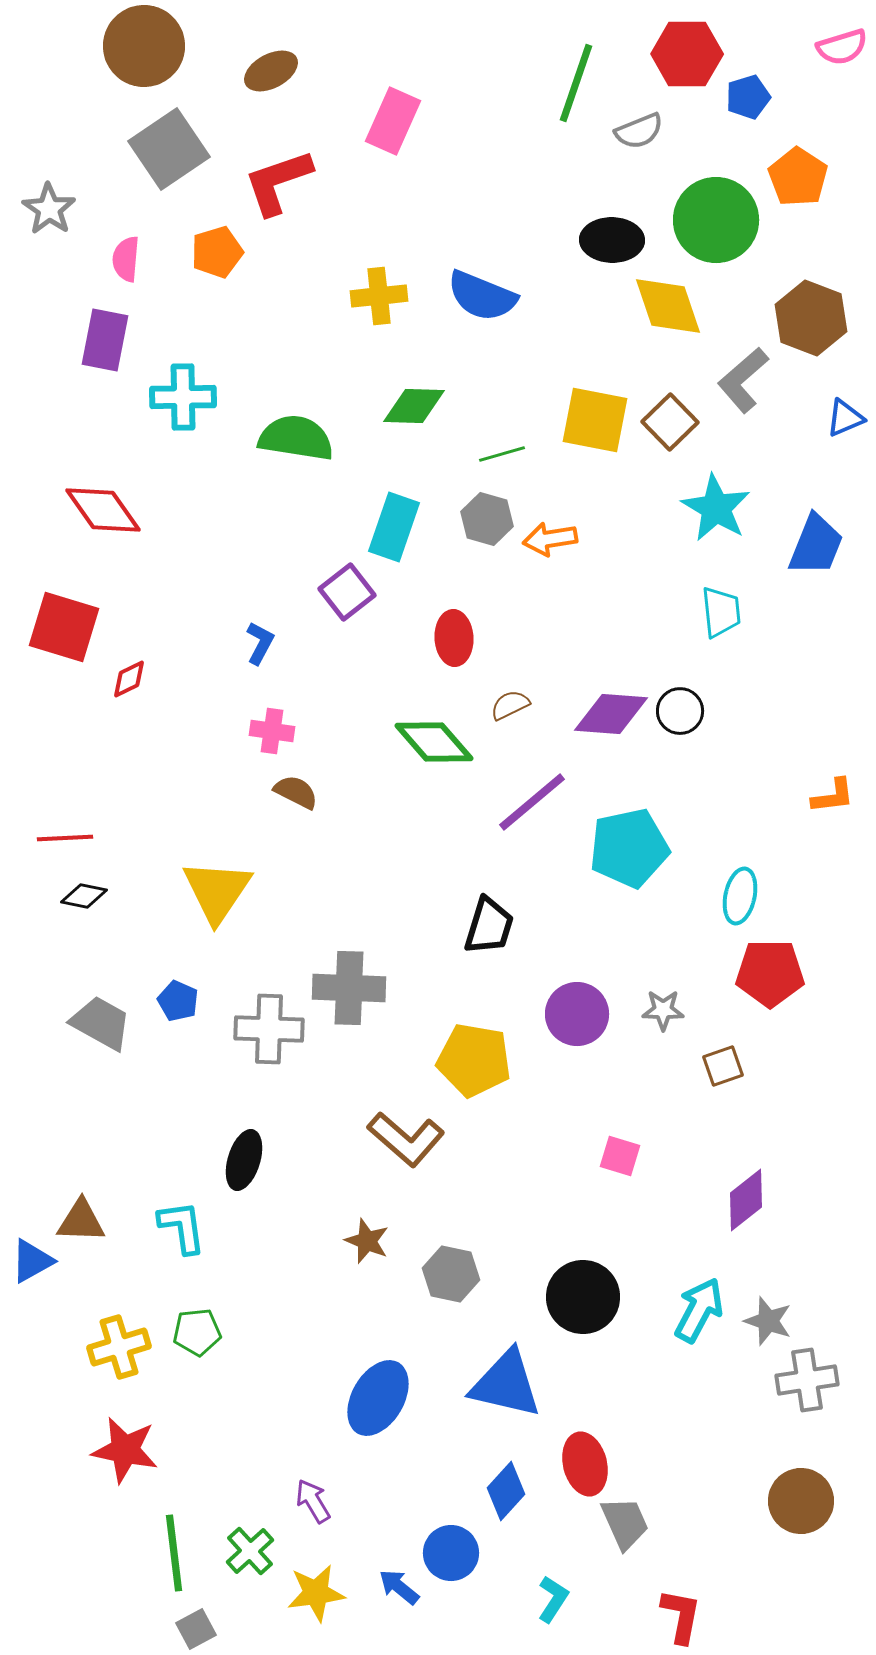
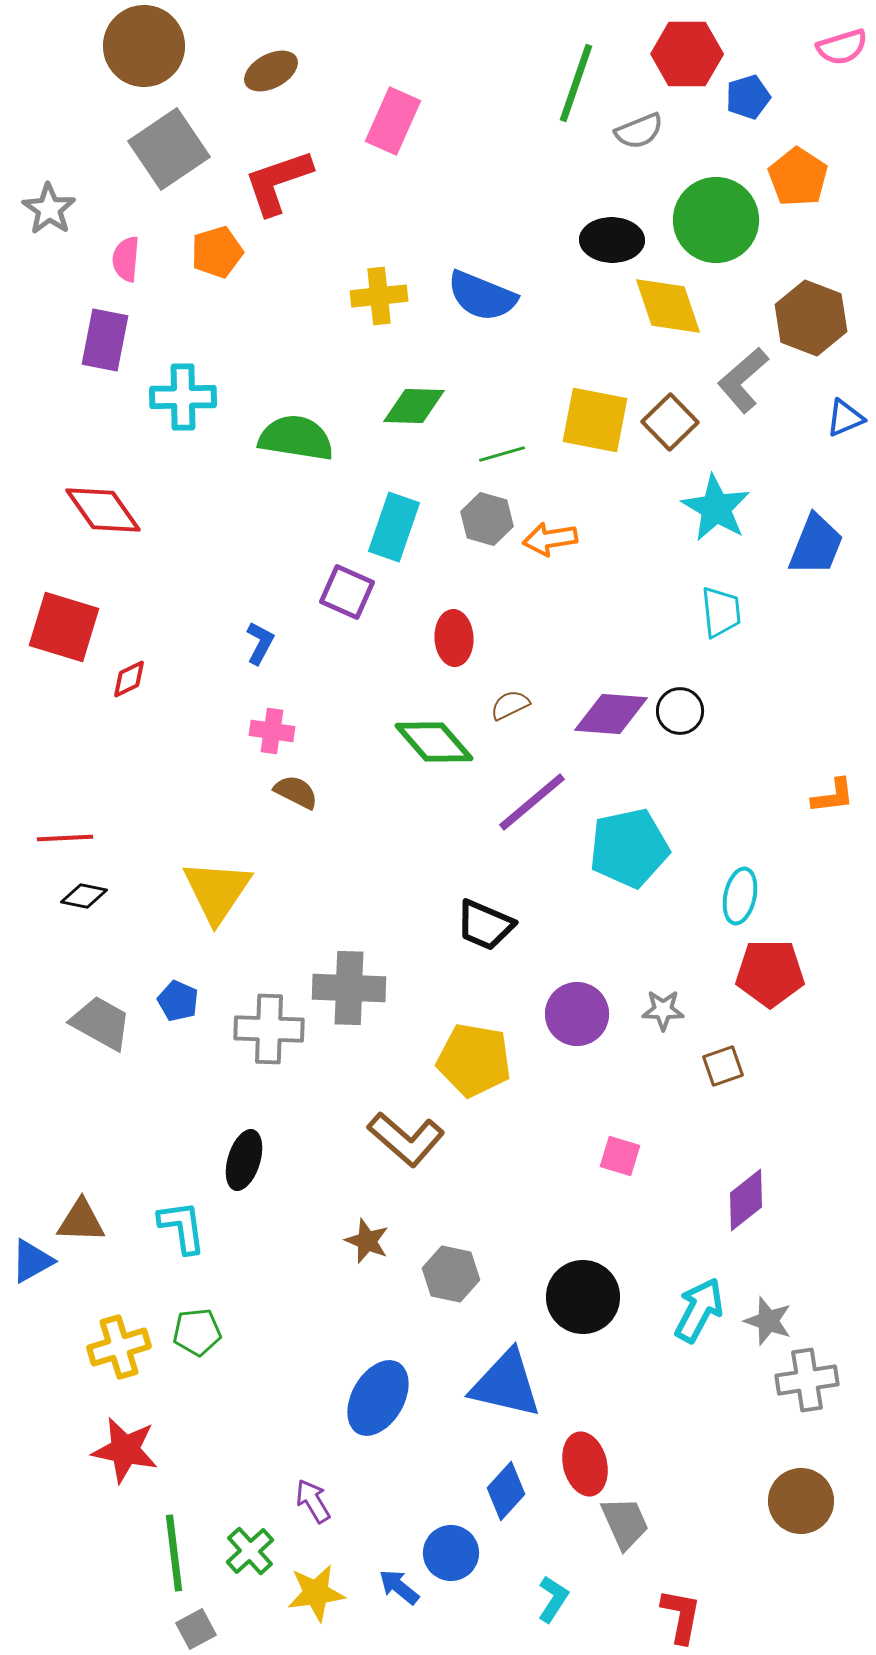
purple square at (347, 592): rotated 28 degrees counterclockwise
black trapezoid at (489, 926): moved 4 px left, 1 px up; rotated 96 degrees clockwise
